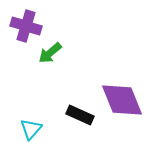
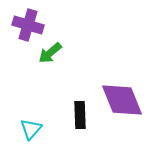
purple cross: moved 2 px right, 1 px up
black rectangle: rotated 64 degrees clockwise
